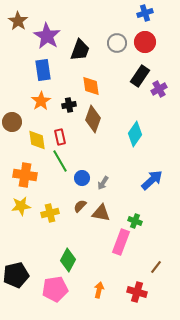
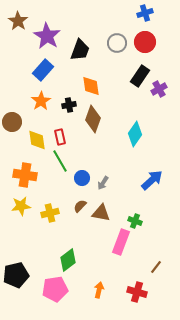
blue rectangle: rotated 50 degrees clockwise
green diamond: rotated 25 degrees clockwise
